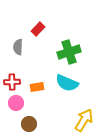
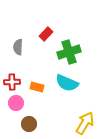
red rectangle: moved 8 px right, 5 px down
orange rectangle: rotated 24 degrees clockwise
yellow arrow: moved 1 px right, 3 px down
